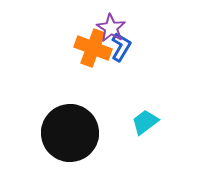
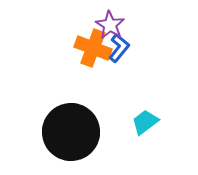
purple star: moved 1 px left, 3 px up
blue L-shape: moved 2 px left, 1 px down; rotated 8 degrees clockwise
black circle: moved 1 px right, 1 px up
